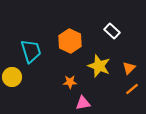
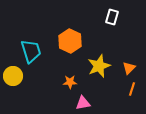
white rectangle: moved 14 px up; rotated 63 degrees clockwise
yellow star: rotated 30 degrees clockwise
yellow circle: moved 1 px right, 1 px up
orange line: rotated 32 degrees counterclockwise
